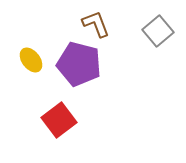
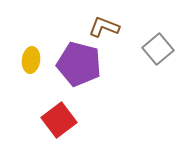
brown L-shape: moved 8 px right, 3 px down; rotated 48 degrees counterclockwise
gray square: moved 18 px down
yellow ellipse: rotated 45 degrees clockwise
